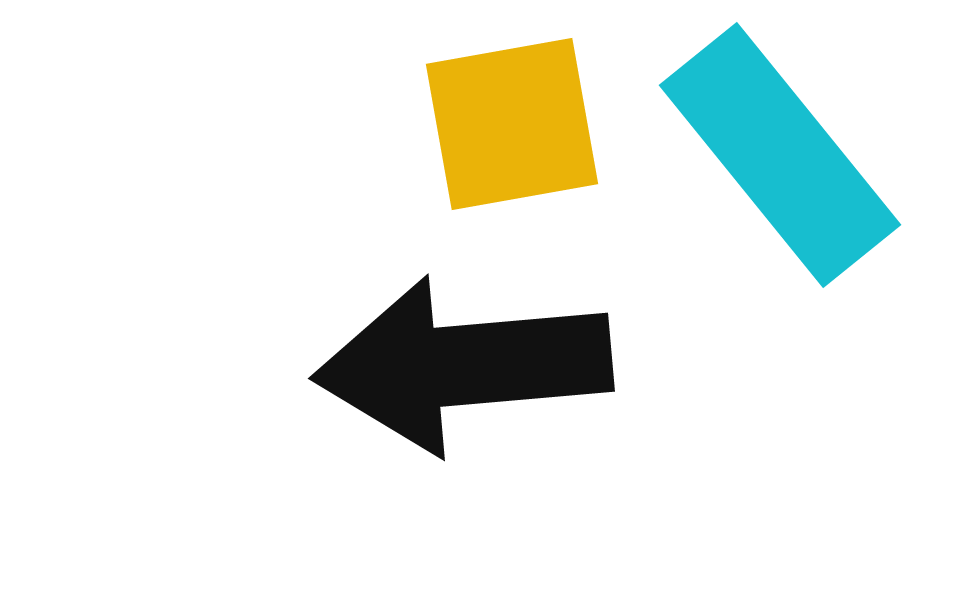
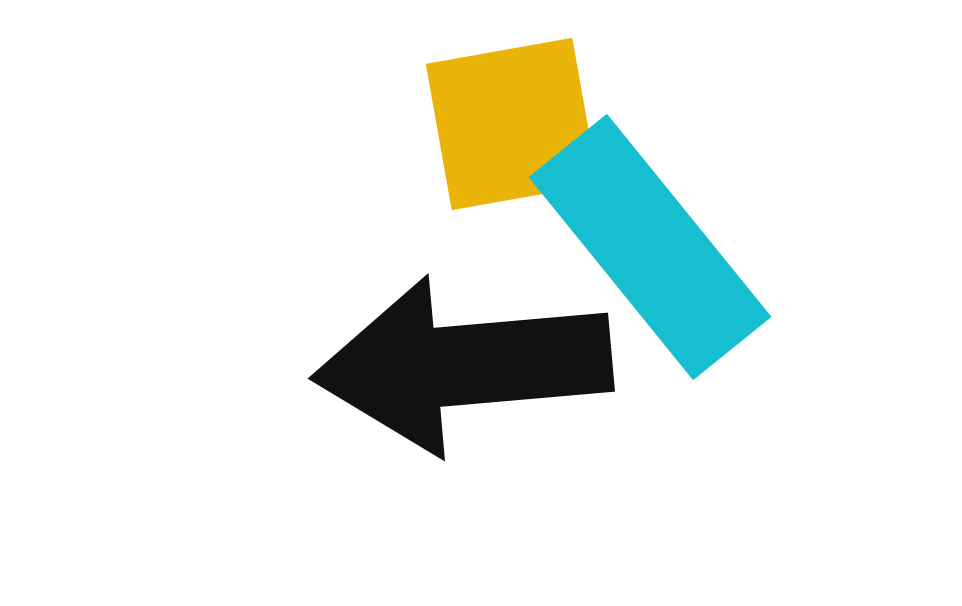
cyan rectangle: moved 130 px left, 92 px down
